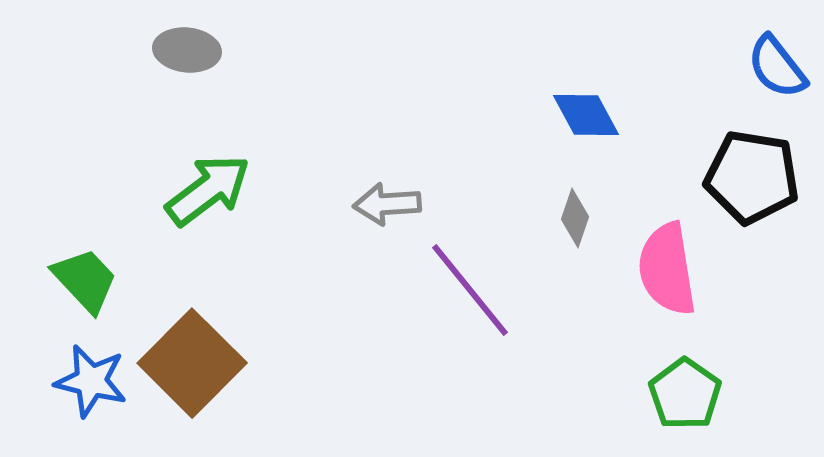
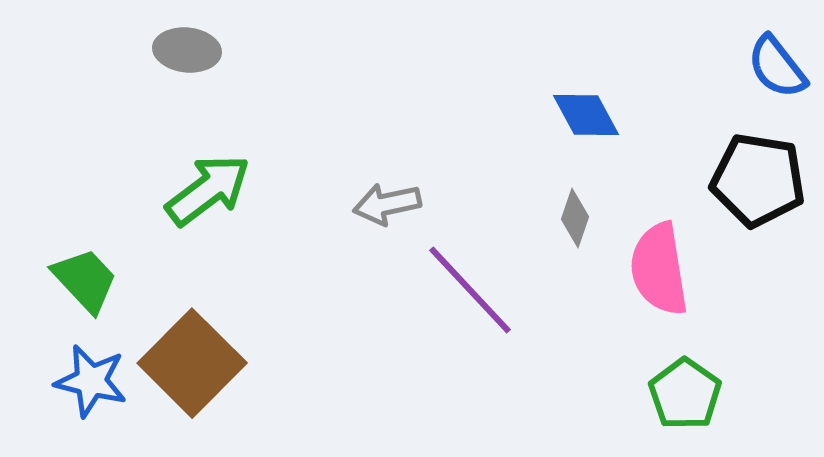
black pentagon: moved 6 px right, 3 px down
gray arrow: rotated 8 degrees counterclockwise
pink semicircle: moved 8 px left
purple line: rotated 4 degrees counterclockwise
